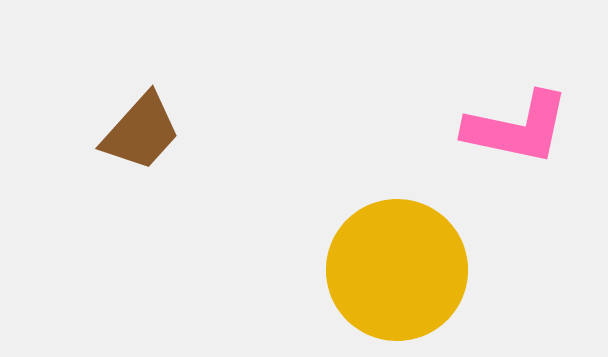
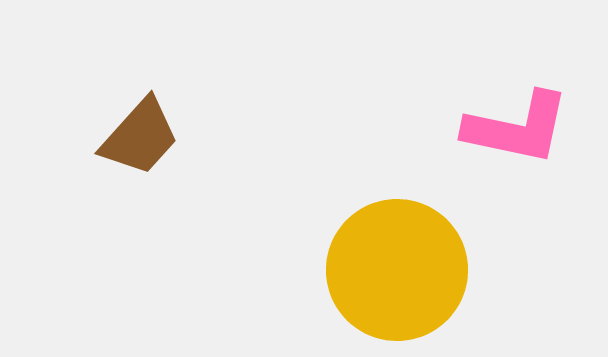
brown trapezoid: moved 1 px left, 5 px down
